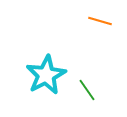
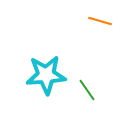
cyan star: rotated 24 degrees clockwise
